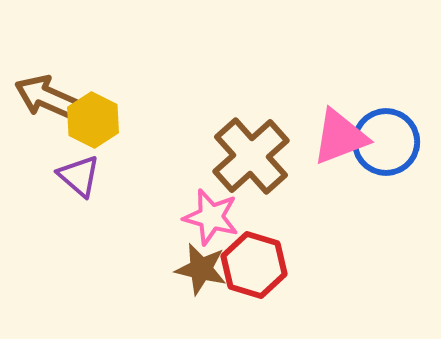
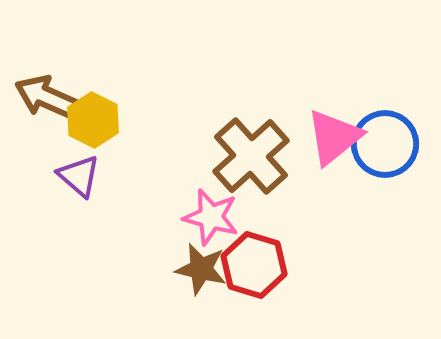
pink triangle: moved 6 px left; rotated 18 degrees counterclockwise
blue circle: moved 1 px left, 2 px down
